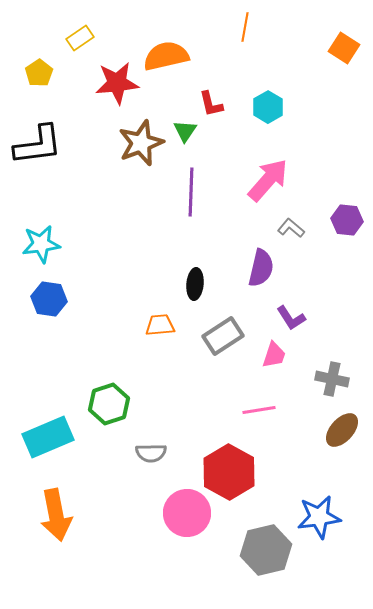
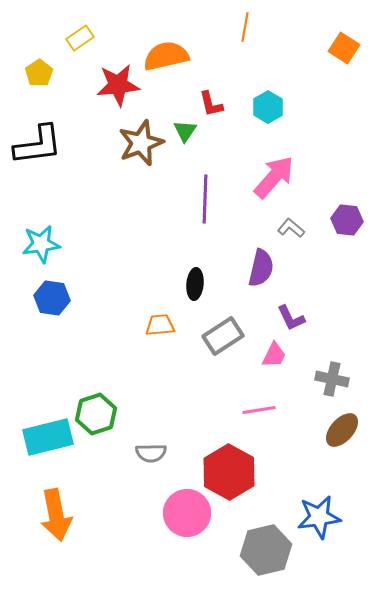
red star: moved 1 px right, 2 px down
pink arrow: moved 6 px right, 3 px up
purple line: moved 14 px right, 7 px down
blue hexagon: moved 3 px right, 1 px up
purple L-shape: rotated 8 degrees clockwise
pink trapezoid: rotated 8 degrees clockwise
green hexagon: moved 13 px left, 10 px down
cyan rectangle: rotated 9 degrees clockwise
